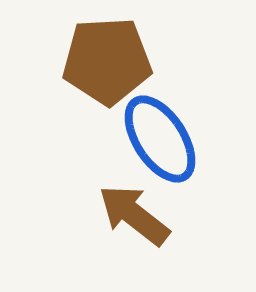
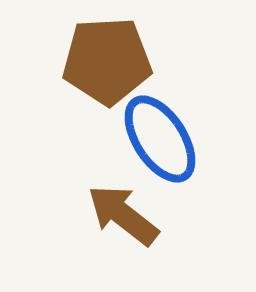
brown arrow: moved 11 px left
